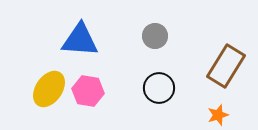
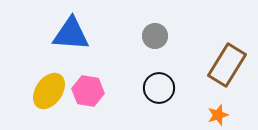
blue triangle: moved 9 px left, 6 px up
brown rectangle: moved 1 px right, 1 px up
yellow ellipse: moved 2 px down
